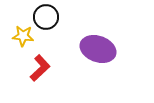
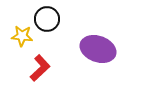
black circle: moved 1 px right, 2 px down
yellow star: moved 1 px left
